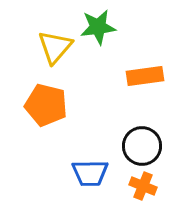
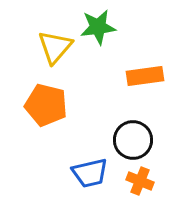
black circle: moved 9 px left, 6 px up
blue trapezoid: rotated 12 degrees counterclockwise
orange cross: moved 3 px left, 5 px up
